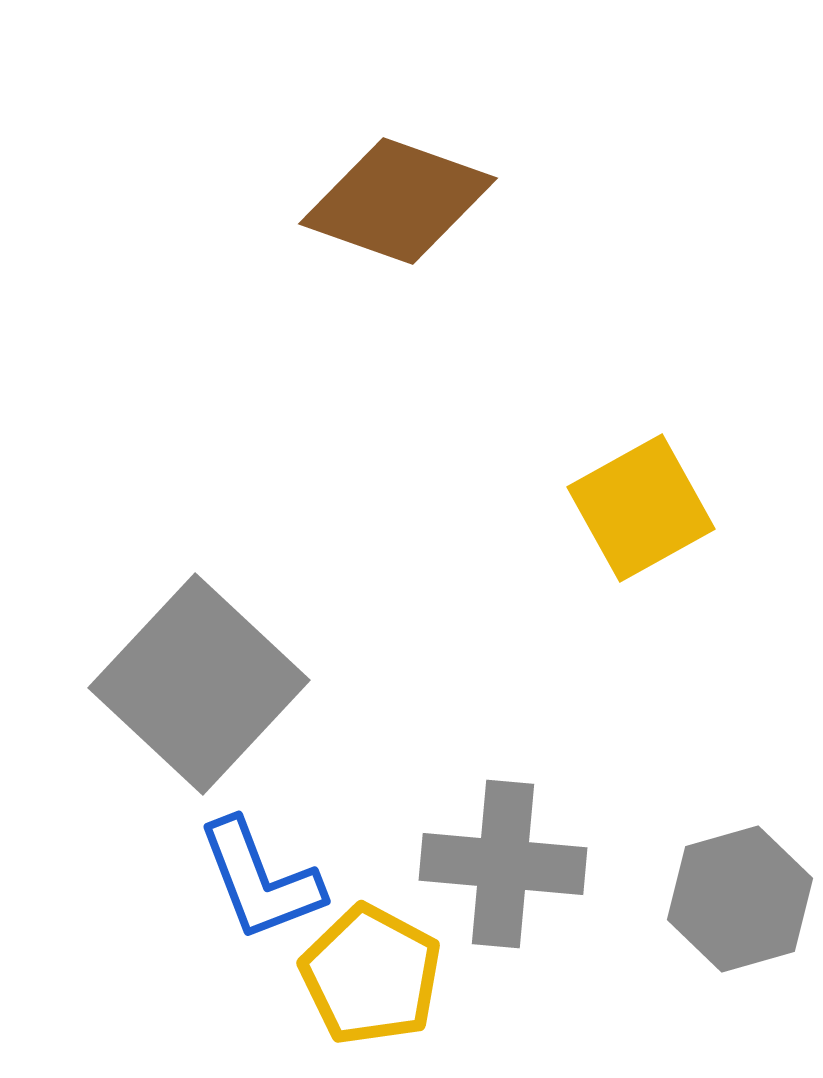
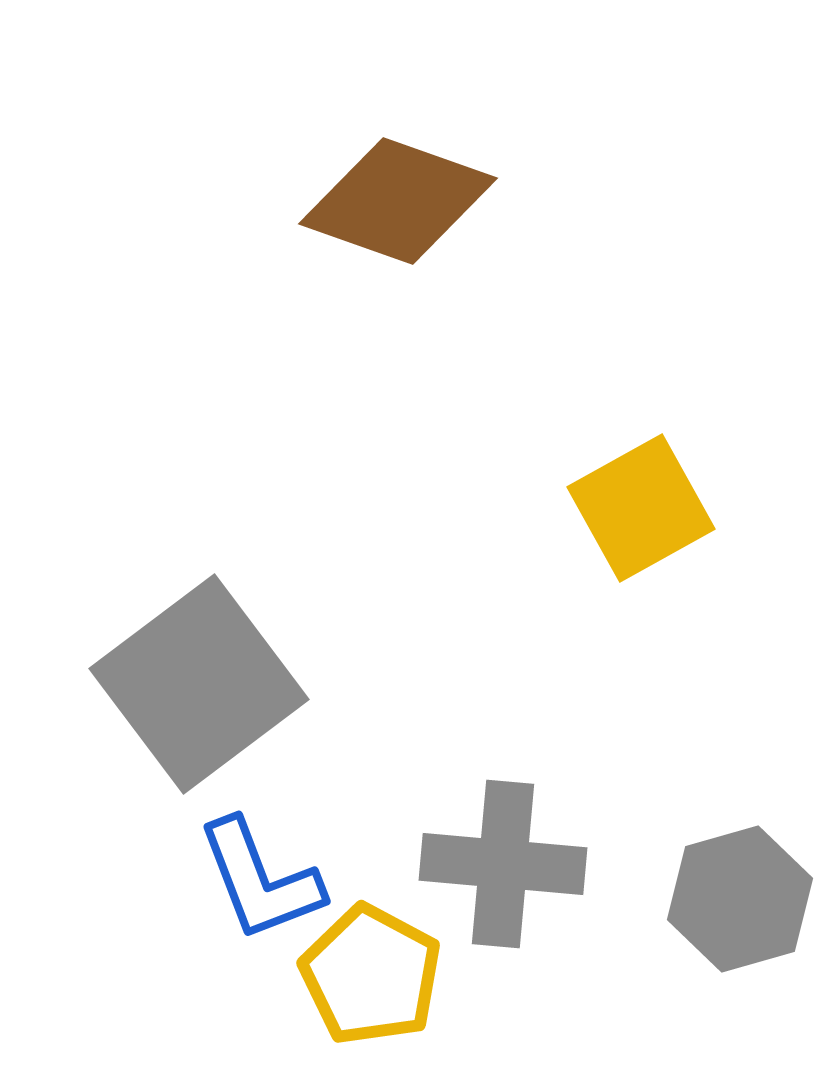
gray square: rotated 10 degrees clockwise
